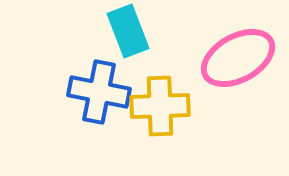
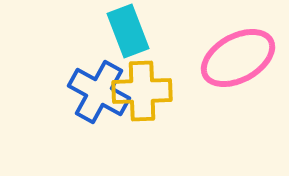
blue cross: rotated 18 degrees clockwise
yellow cross: moved 18 px left, 15 px up
